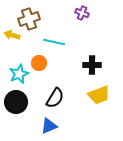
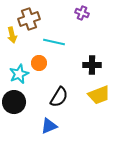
yellow arrow: rotated 119 degrees counterclockwise
black semicircle: moved 4 px right, 1 px up
black circle: moved 2 px left
